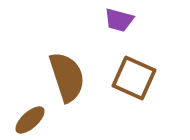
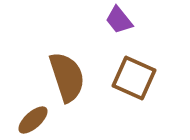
purple trapezoid: rotated 36 degrees clockwise
brown ellipse: moved 3 px right
